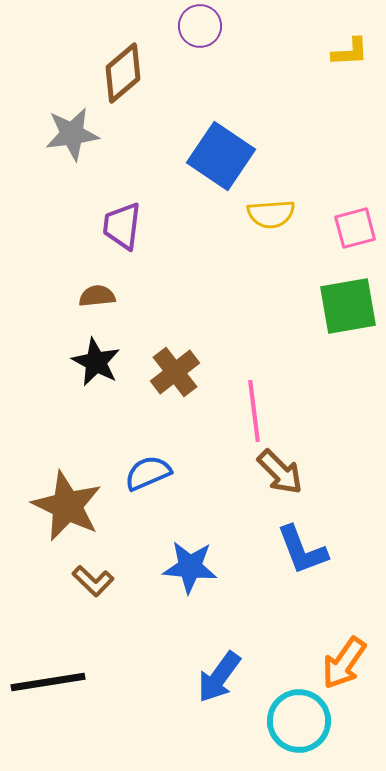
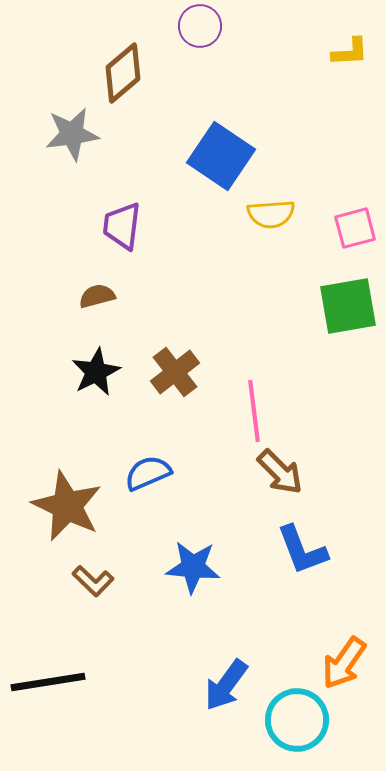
brown semicircle: rotated 9 degrees counterclockwise
black star: moved 10 px down; rotated 18 degrees clockwise
blue star: moved 3 px right
blue arrow: moved 7 px right, 8 px down
cyan circle: moved 2 px left, 1 px up
